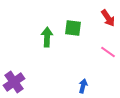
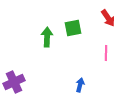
green square: rotated 18 degrees counterclockwise
pink line: moved 2 px left, 1 px down; rotated 56 degrees clockwise
purple cross: rotated 10 degrees clockwise
blue arrow: moved 3 px left, 1 px up
